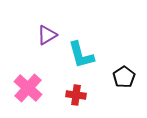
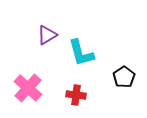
cyan L-shape: moved 2 px up
